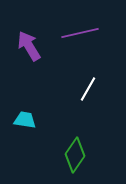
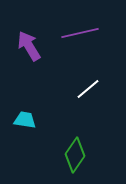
white line: rotated 20 degrees clockwise
